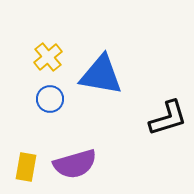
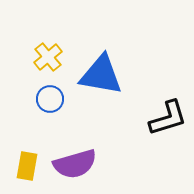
yellow rectangle: moved 1 px right, 1 px up
